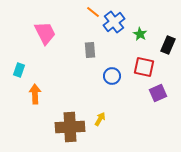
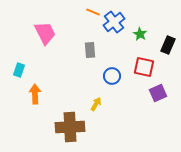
orange line: rotated 16 degrees counterclockwise
yellow arrow: moved 4 px left, 15 px up
